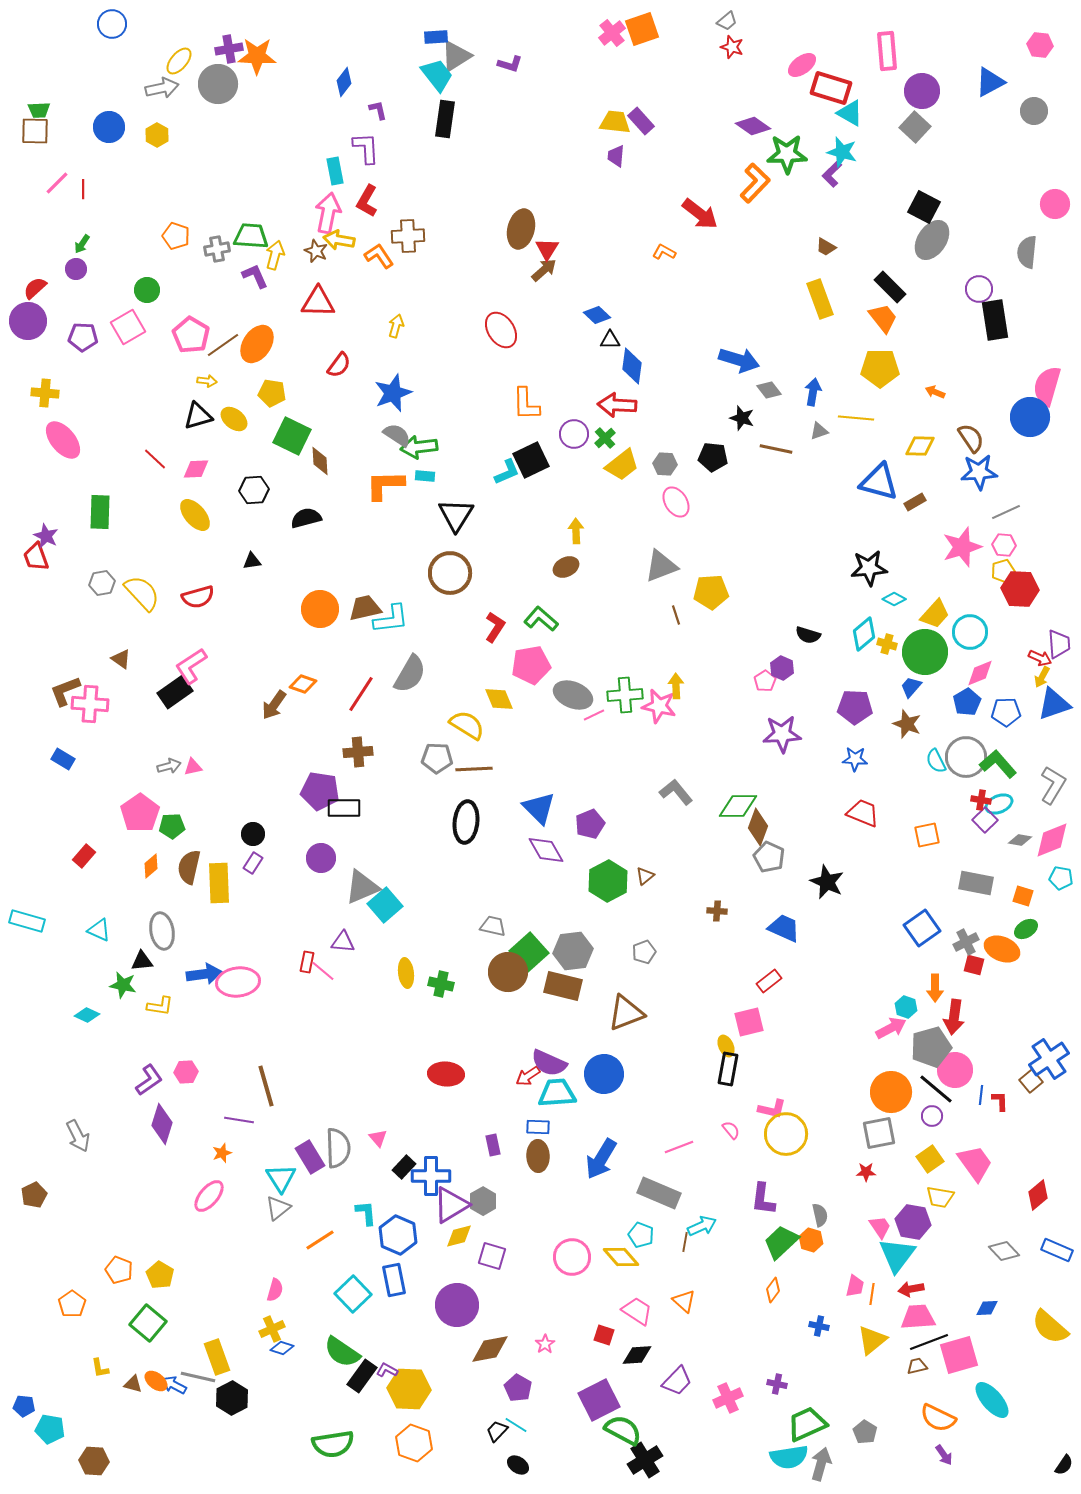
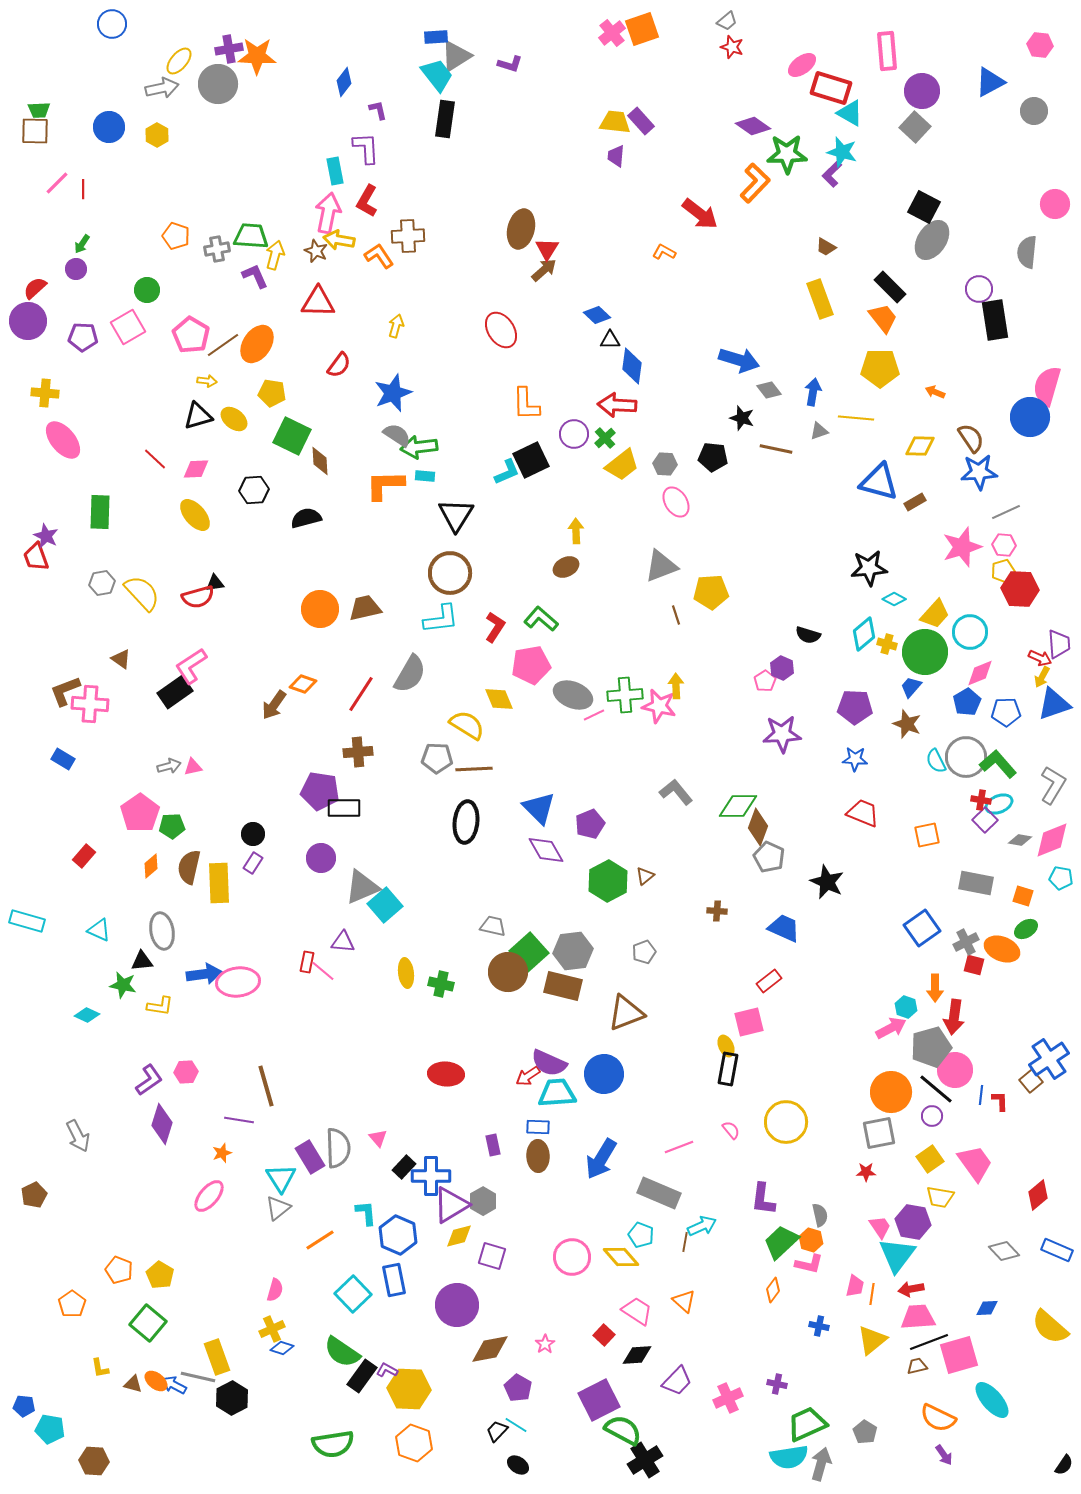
black triangle at (252, 561): moved 37 px left, 22 px down
cyan L-shape at (391, 619): moved 50 px right
pink L-shape at (772, 1109): moved 37 px right, 155 px down
yellow circle at (786, 1134): moved 12 px up
red square at (604, 1335): rotated 25 degrees clockwise
